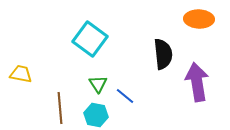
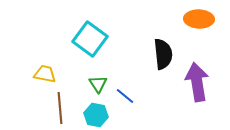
yellow trapezoid: moved 24 px right
